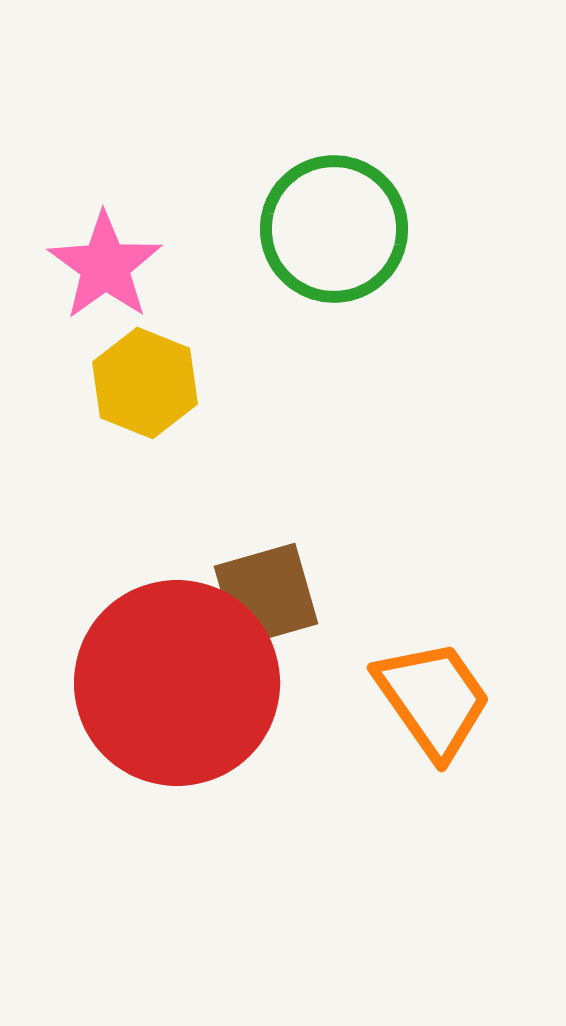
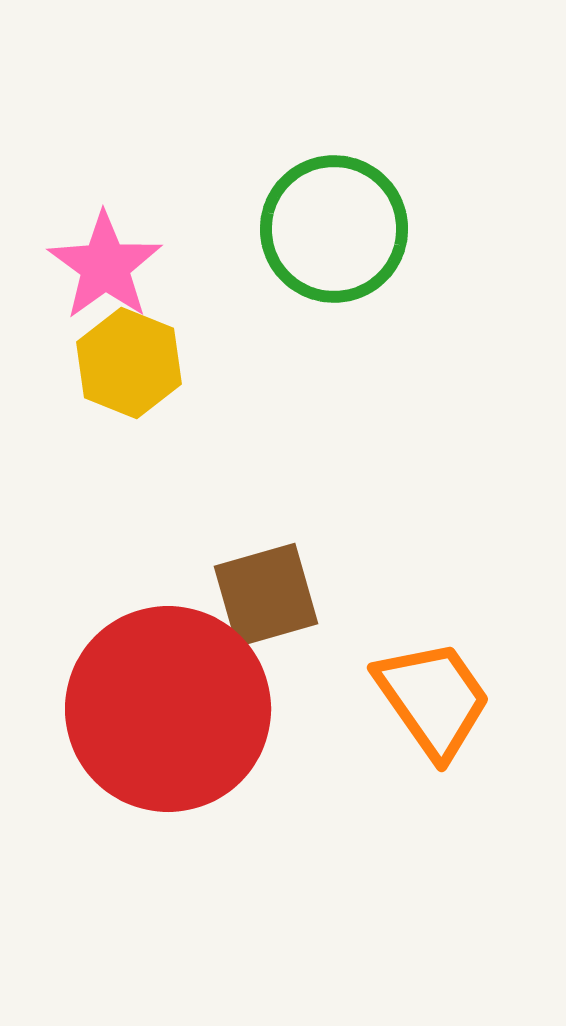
yellow hexagon: moved 16 px left, 20 px up
red circle: moved 9 px left, 26 px down
